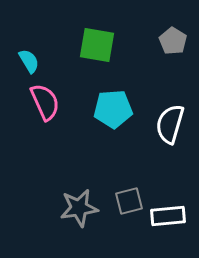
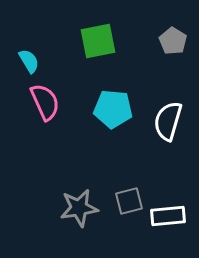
green square: moved 1 px right, 4 px up; rotated 21 degrees counterclockwise
cyan pentagon: rotated 9 degrees clockwise
white semicircle: moved 2 px left, 3 px up
